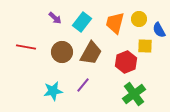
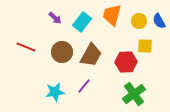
yellow circle: moved 2 px down
orange trapezoid: moved 3 px left, 8 px up
blue semicircle: moved 9 px up
red line: rotated 12 degrees clockwise
brown trapezoid: moved 2 px down
red hexagon: rotated 20 degrees clockwise
purple line: moved 1 px right, 1 px down
cyan star: moved 2 px right, 1 px down
